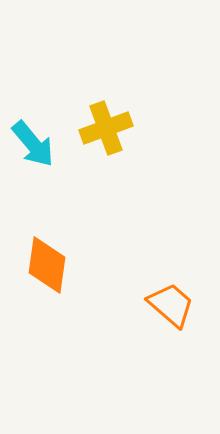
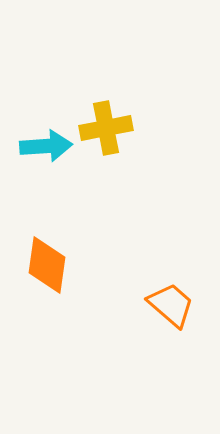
yellow cross: rotated 9 degrees clockwise
cyan arrow: moved 13 px right, 2 px down; rotated 54 degrees counterclockwise
